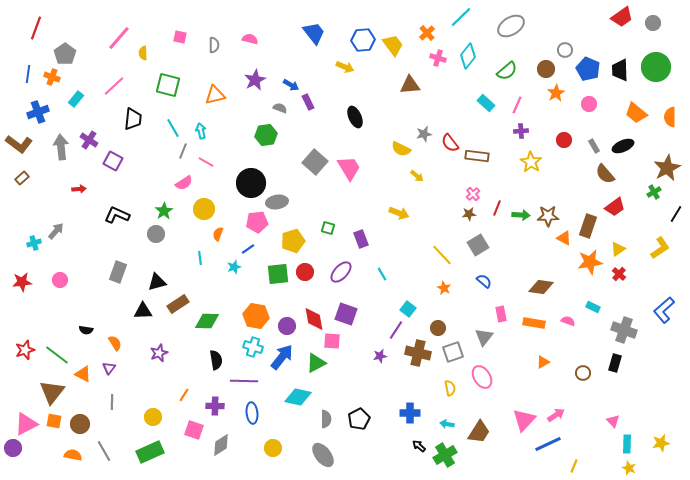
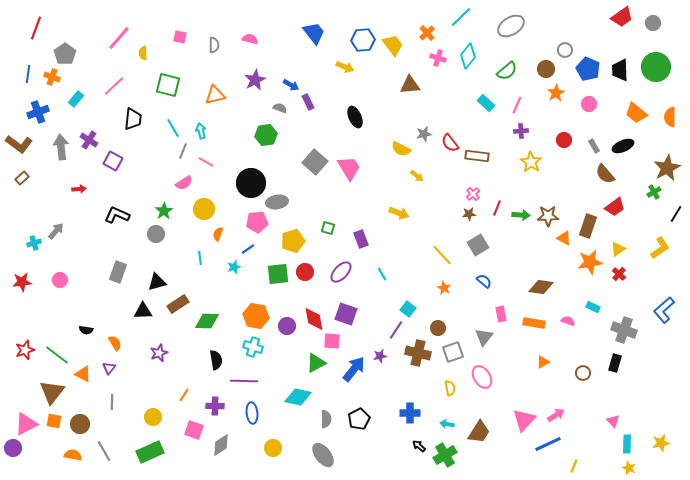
blue arrow at (282, 357): moved 72 px right, 12 px down
